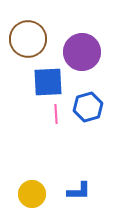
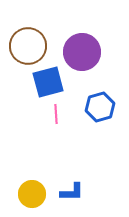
brown circle: moved 7 px down
blue square: rotated 12 degrees counterclockwise
blue hexagon: moved 12 px right
blue L-shape: moved 7 px left, 1 px down
